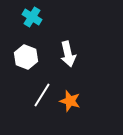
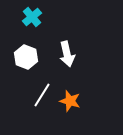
cyan cross: rotated 18 degrees clockwise
white arrow: moved 1 px left
